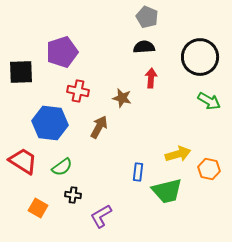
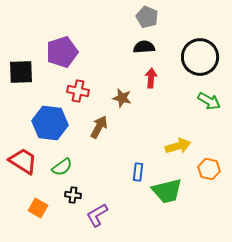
yellow arrow: moved 8 px up
purple L-shape: moved 4 px left, 1 px up
